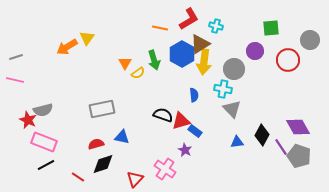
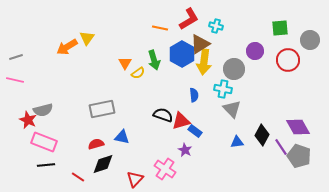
green square at (271, 28): moved 9 px right
black line at (46, 165): rotated 24 degrees clockwise
